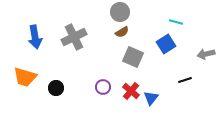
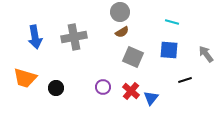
cyan line: moved 4 px left
gray cross: rotated 15 degrees clockwise
blue square: moved 3 px right, 6 px down; rotated 36 degrees clockwise
gray arrow: rotated 66 degrees clockwise
orange trapezoid: moved 1 px down
